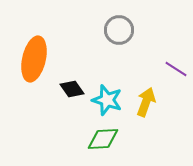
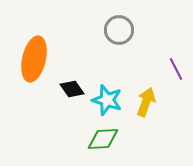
purple line: rotated 30 degrees clockwise
